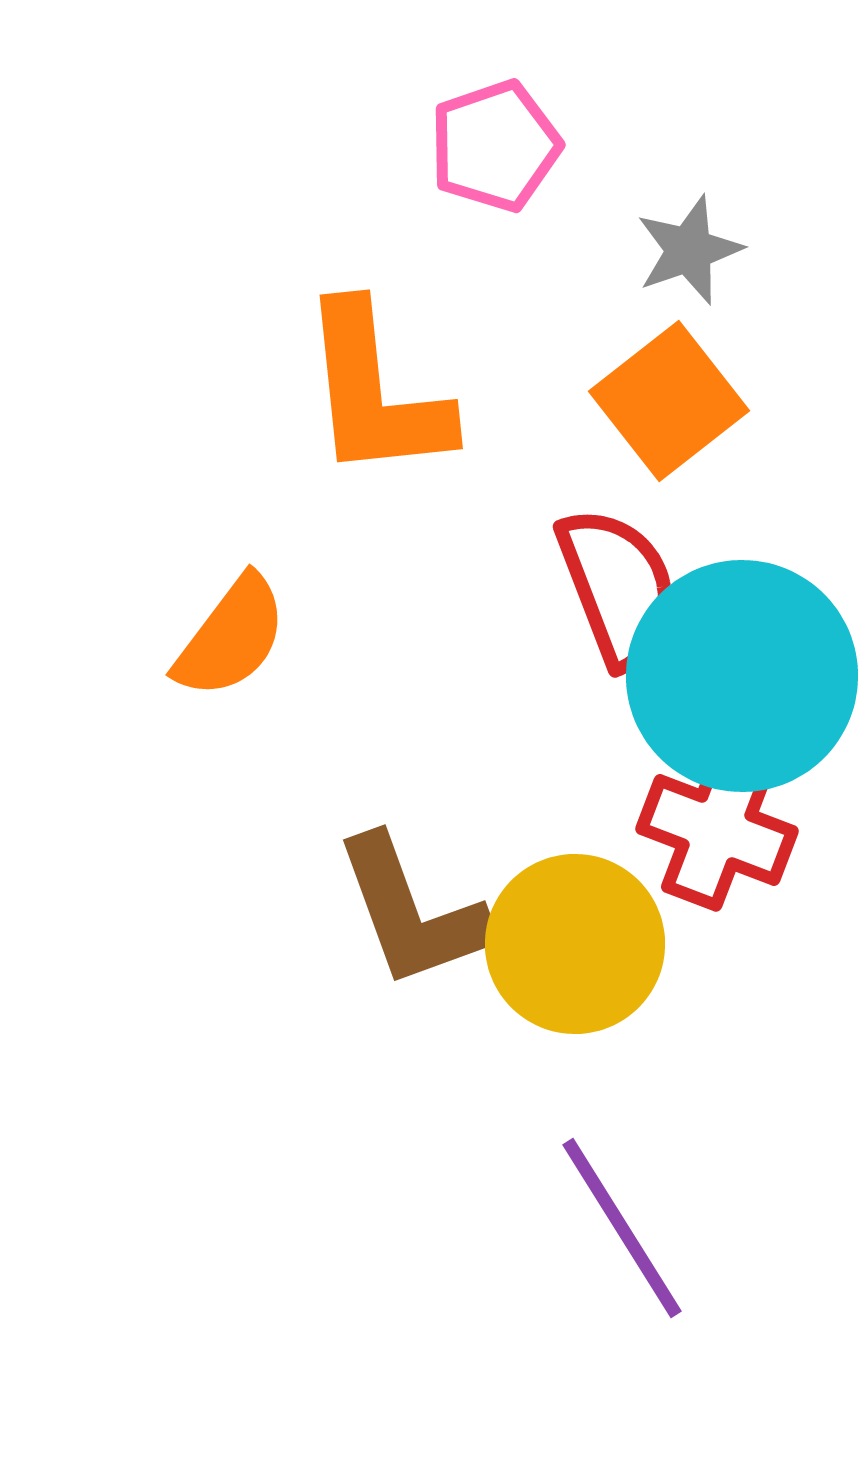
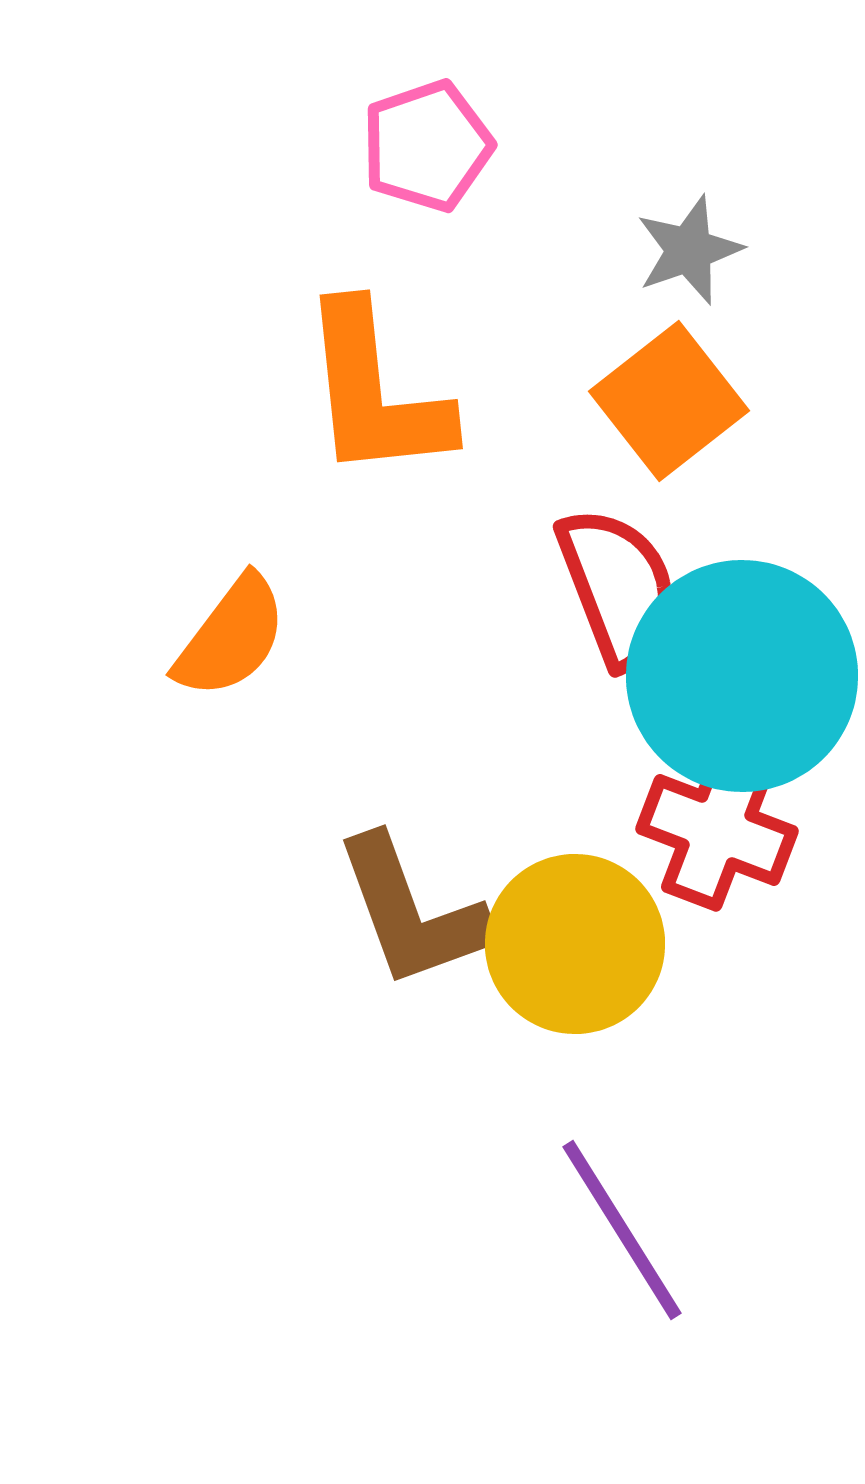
pink pentagon: moved 68 px left
purple line: moved 2 px down
